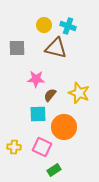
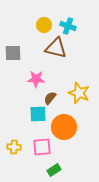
gray square: moved 4 px left, 5 px down
brown semicircle: moved 3 px down
pink square: rotated 30 degrees counterclockwise
